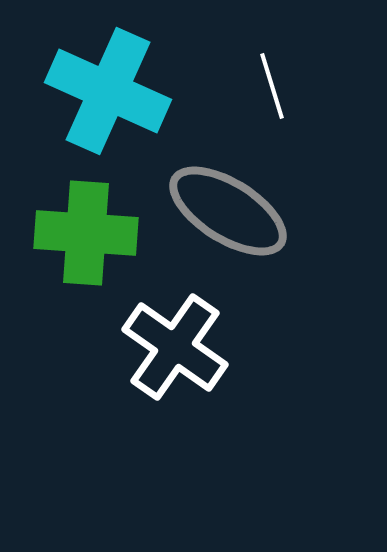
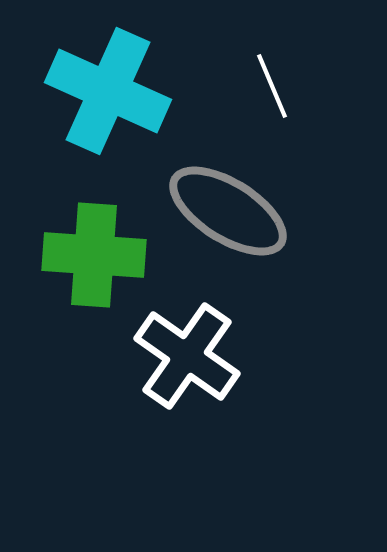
white line: rotated 6 degrees counterclockwise
green cross: moved 8 px right, 22 px down
white cross: moved 12 px right, 9 px down
